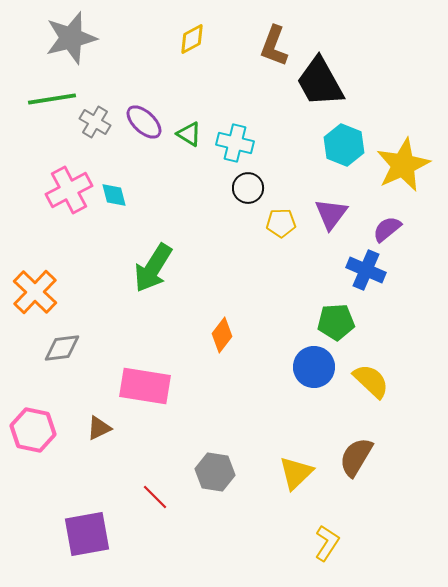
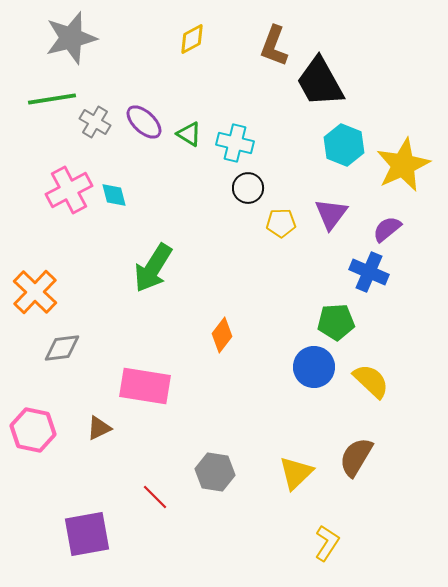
blue cross: moved 3 px right, 2 px down
